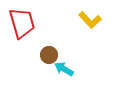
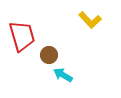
red trapezoid: moved 13 px down
cyan arrow: moved 1 px left, 6 px down
